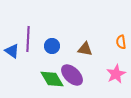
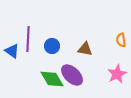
orange semicircle: moved 2 px up
pink star: moved 1 px right
